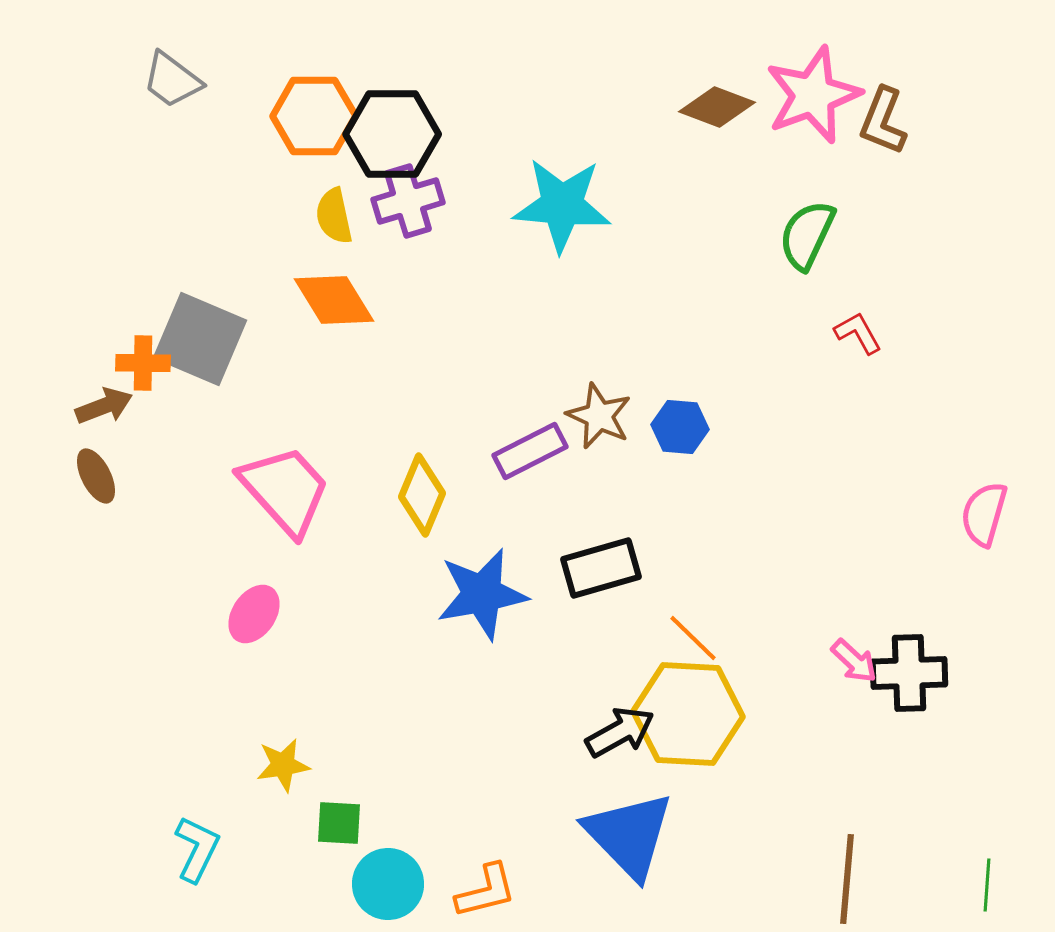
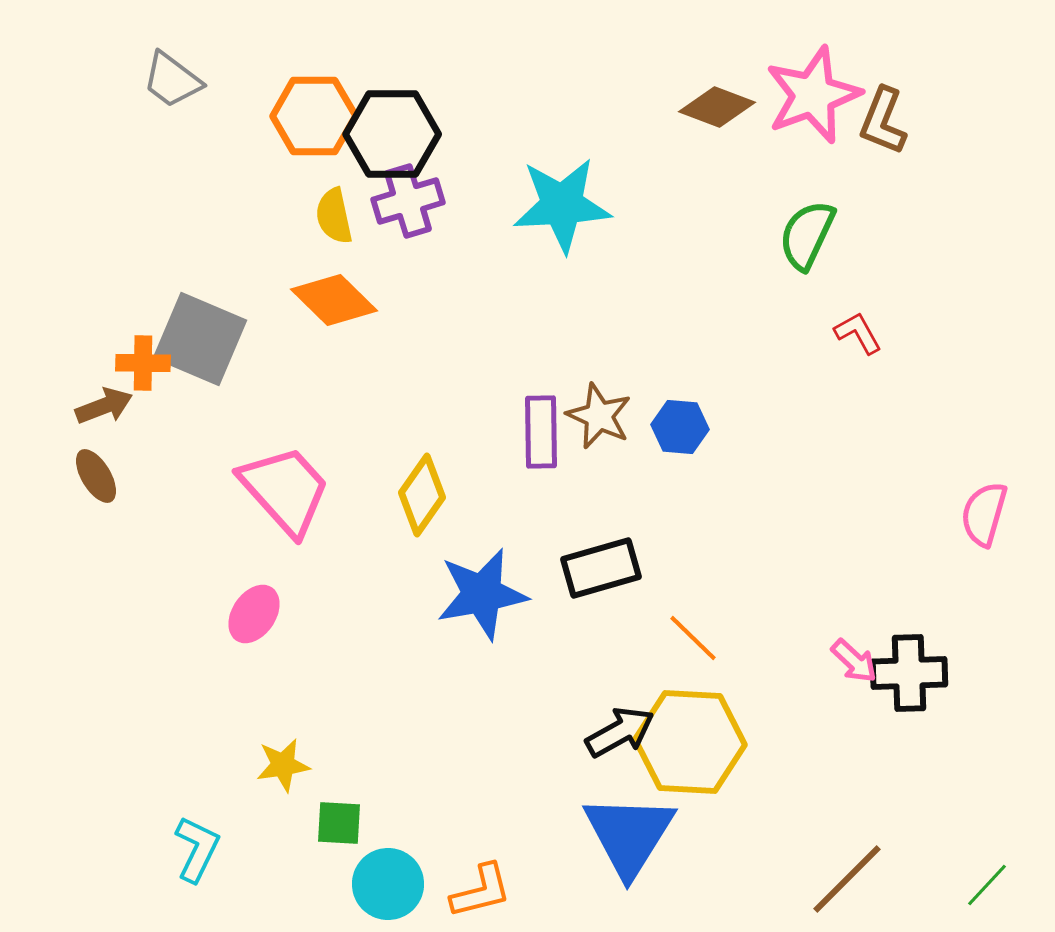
cyan star: rotated 8 degrees counterclockwise
orange diamond: rotated 14 degrees counterclockwise
purple rectangle: moved 11 px right, 19 px up; rotated 64 degrees counterclockwise
brown ellipse: rotated 4 degrees counterclockwise
yellow diamond: rotated 12 degrees clockwise
yellow hexagon: moved 2 px right, 28 px down
blue triangle: rotated 16 degrees clockwise
brown line: rotated 40 degrees clockwise
green line: rotated 39 degrees clockwise
orange L-shape: moved 5 px left
